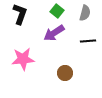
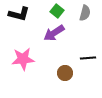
black L-shape: moved 1 px left; rotated 85 degrees clockwise
black line: moved 17 px down
